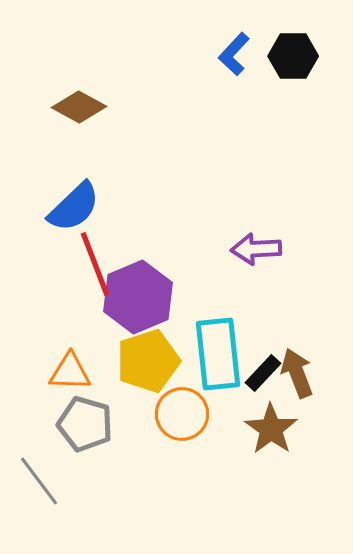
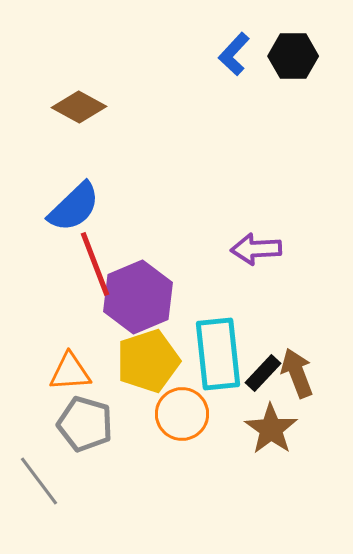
orange triangle: rotated 6 degrees counterclockwise
